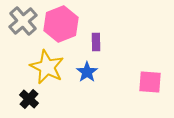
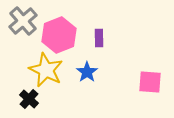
pink hexagon: moved 2 px left, 11 px down
purple rectangle: moved 3 px right, 4 px up
yellow star: moved 1 px left, 3 px down
